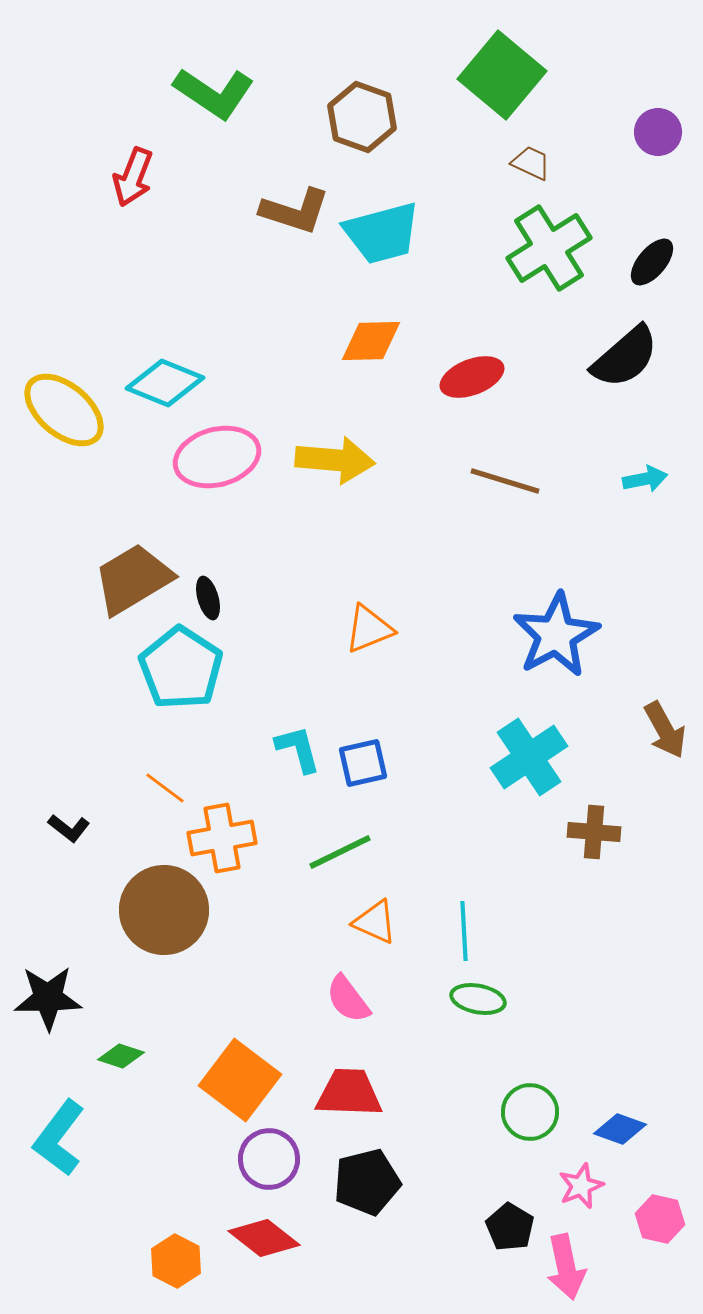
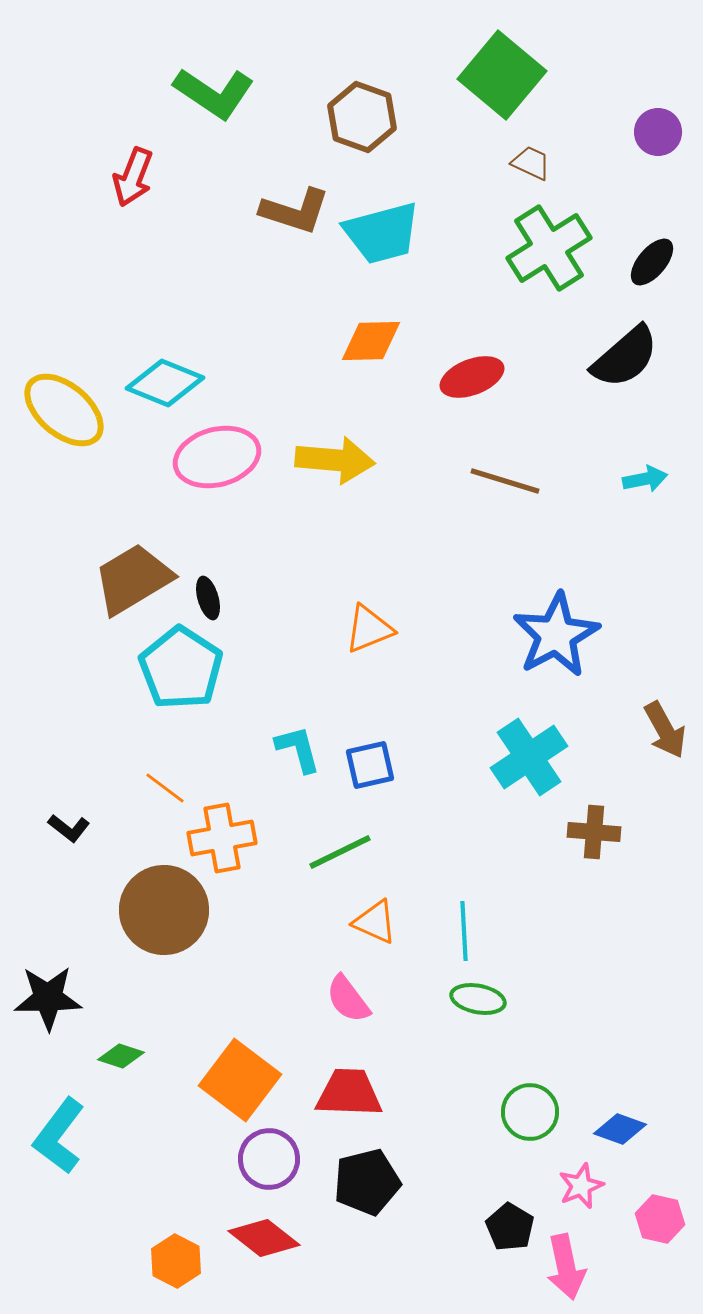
blue square at (363, 763): moved 7 px right, 2 px down
cyan L-shape at (59, 1138): moved 2 px up
